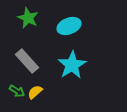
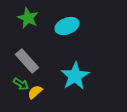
cyan ellipse: moved 2 px left
cyan star: moved 3 px right, 11 px down
green arrow: moved 4 px right, 7 px up
